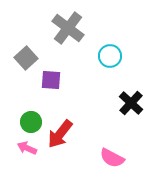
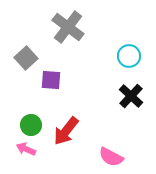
gray cross: moved 1 px up
cyan circle: moved 19 px right
black cross: moved 7 px up
green circle: moved 3 px down
red arrow: moved 6 px right, 3 px up
pink arrow: moved 1 px left, 1 px down
pink semicircle: moved 1 px left, 1 px up
